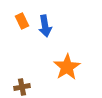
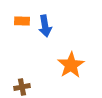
orange rectangle: rotated 63 degrees counterclockwise
orange star: moved 4 px right, 2 px up
